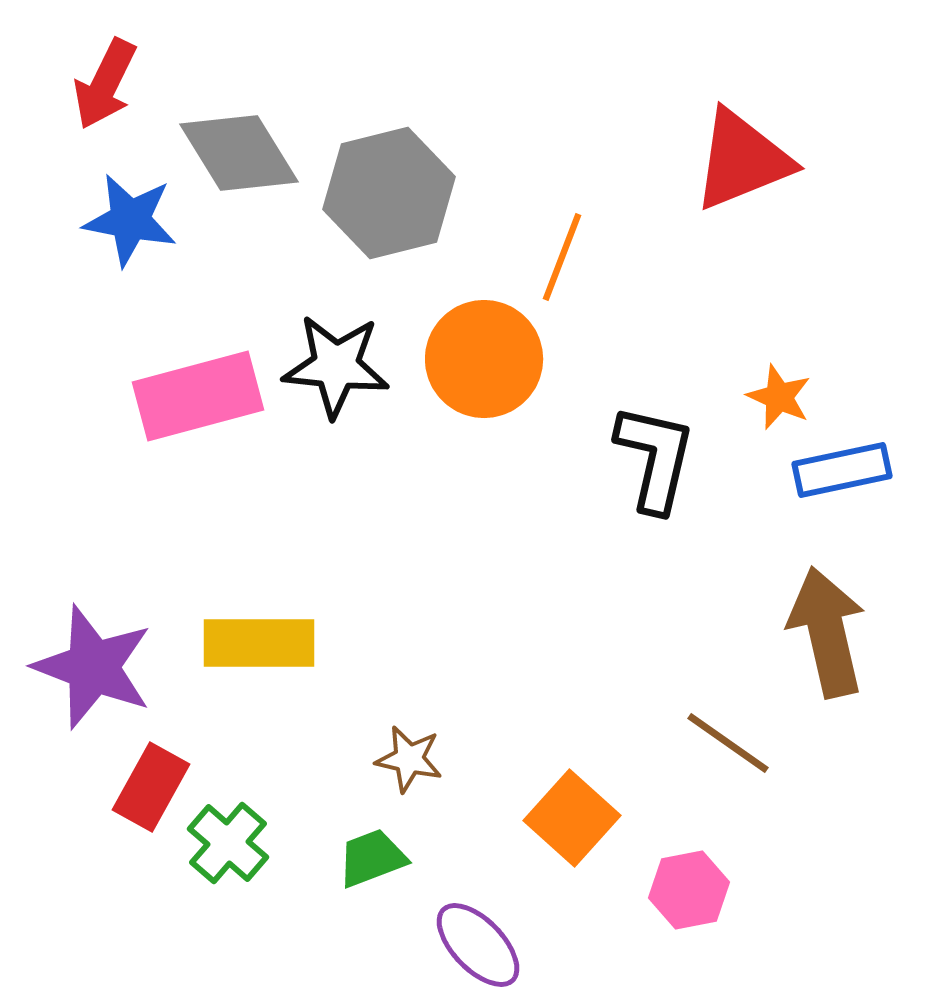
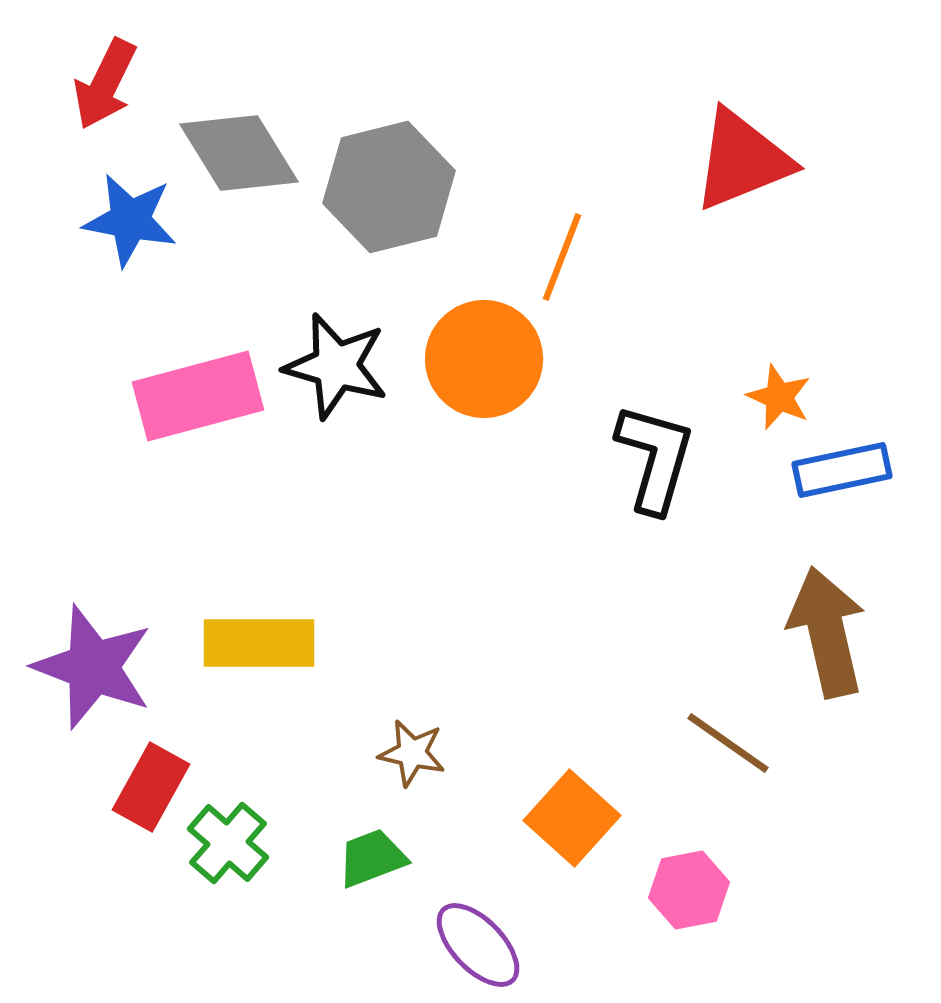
gray hexagon: moved 6 px up
black star: rotated 10 degrees clockwise
black L-shape: rotated 3 degrees clockwise
brown star: moved 3 px right, 6 px up
